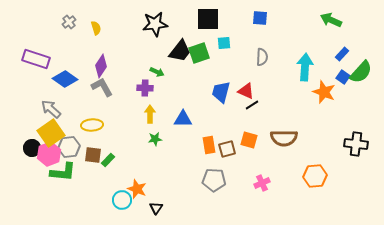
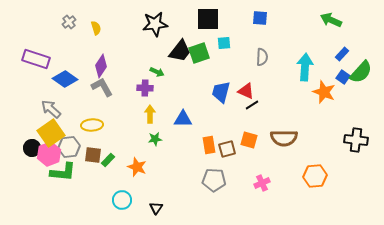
black cross at (356, 144): moved 4 px up
orange star at (137, 189): moved 22 px up
